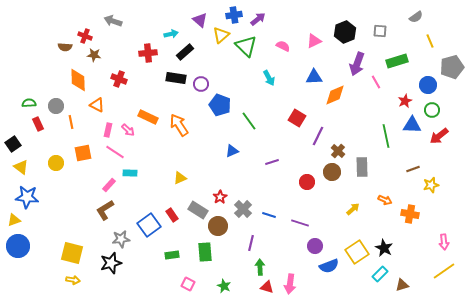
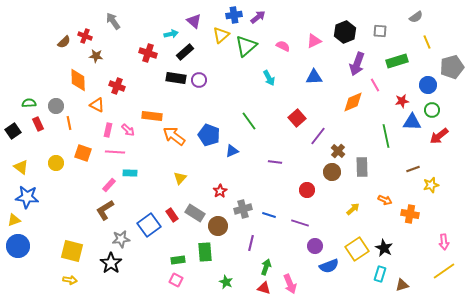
purple arrow at (258, 19): moved 2 px up
purple triangle at (200, 20): moved 6 px left, 1 px down
gray arrow at (113, 21): rotated 36 degrees clockwise
yellow line at (430, 41): moved 3 px left, 1 px down
green triangle at (246, 46): rotated 35 degrees clockwise
brown semicircle at (65, 47): moved 1 px left, 5 px up; rotated 48 degrees counterclockwise
red cross at (148, 53): rotated 24 degrees clockwise
brown star at (94, 55): moved 2 px right, 1 px down
red cross at (119, 79): moved 2 px left, 7 px down
pink line at (376, 82): moved 1 px left, 3 px down
purple circle at (201, 84): moved 2 px left, 4 px up
orange diamond at (335, 95): moved 18 px right, 7 px down
red star at (405, 101): moved 3 px left; rotated 16 degrees clockwise
blue pentagon at (220, 105): moved 11 px left, 30 px down
orange rectangle at (148, 117): moved 4 px right, 1 px up; rotated 18 degrees counterclockwise
red square at (297, 118): rotated 18 degrees clockwise
orange line at (71, 122): moved 2 px left, 1 px down
orange arrow at (179, 125): moved 5 px left, 11 px down; rotated 20 degrees counterclockwise
blue triangle at (412, 125): moved 3 px up
purple line at (318, 136): rotated 12 degrees clockwise
black square at (13, 144): moved 13 px up
pink line at (115, 152): rotated 30 degrees counterclockwise
orange square at (83, 153): rotated 30 degrees clockwise
purple line at (272, 162): moved 3 px right; rotated 24 degrees clockwise
yellow triangle at (180, 178): rotated 24 degrees counterclockwise
red circle at (307, 182): moved 8 px down
red star at (220, 197): moved 6 px up
gray cross at (243, 209): rotated 30 degrees clockwise
gray rectangle at (198, 210): moved 3 px left, 3 px down
yellow square at (357, 252): moved 3 px up
yellow square at (72, 253): moved 2 px up
green rectangle at (172, 255): moved 6 px right, 5 px down
black star at (111, 263): rotated 20 degrees counterclockwise
green arrow at (260, 267): moved 6 px right; rotated 21 degrees clockwise
cyan rectangle at (380, 274): rotated 28 degrees counterclockwise
yellow arrow at (73, 280): moved 3 px left
pink square at (188, 284): moved 12 px left, 4 px up
pink arrow at (290, 284): rotated 30 degrees counterclockwise
green star at (224, 286): moved 2 px right, 4 px up
red triangle at (267, 287): moved 3 px left, 1 px down
